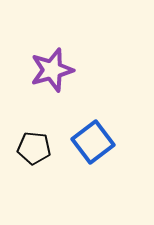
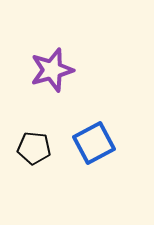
blue square: moved 1 px right, 1 px down; rotated 9 degrees clockwise
